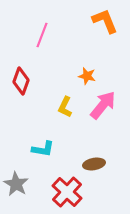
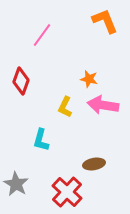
pink line: rotated 15 degrees clockwise
orange star: moved 2 px right, 3 px down
pink arrow: rotated 120 degrees counterclockwise
cyan L-shape: moved 2 px left, 9 px up; rotated 95 degrees clockwise
